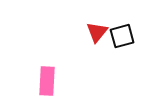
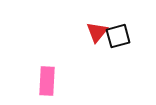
black square: moved 4 px left
